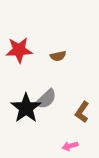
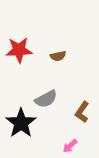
gray semicircle: rotated 15 degrees clockwise
black star: moved 5 px left, 15 px down
pink arrow: rotated 28 degrees counterclockwise
